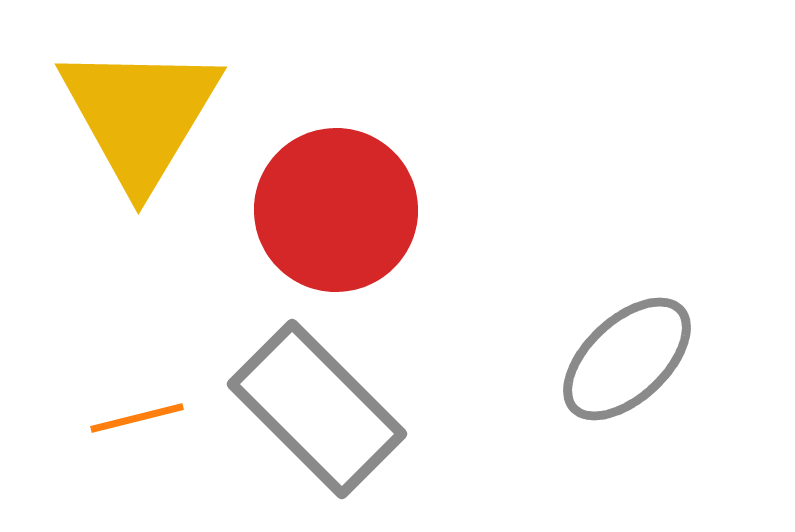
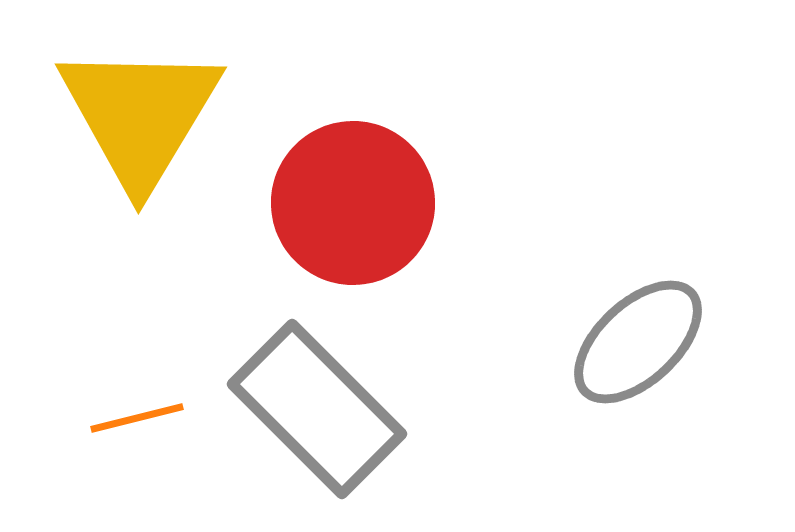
red circle: moved 17 px right, 7 px up
gray ellipse: moved 11 px right, 17 px up
